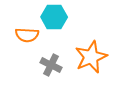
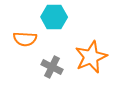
orange semicircle: moved 2 px left, 4 px down
gray cross: moved 1 px right, 2 px down
